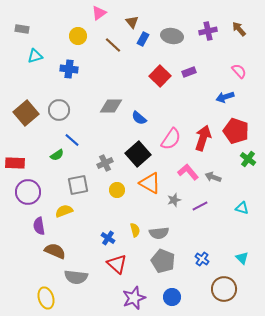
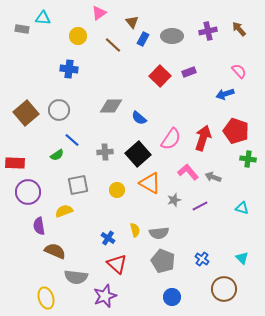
gray ellipse at (172, 36): rotated 10 degrees counterclockwise
cyan triangle at (35, 56): moved 8 px right, 38 px up; rotated 21 degrees clockwise
blue arrow at (225, 97): moved 3 px up
green cross at (248, 159): rotated 28 degrees counterclockwise
gray cross at (105, 163): moved 11 px up; rotated 21 degrees clockwise
purple star at (134, 298): moved 29 px left, 2 px up
